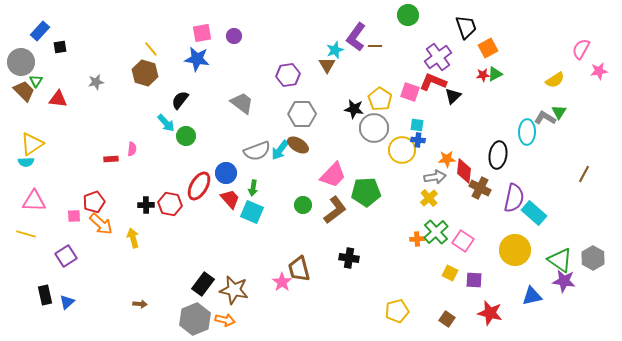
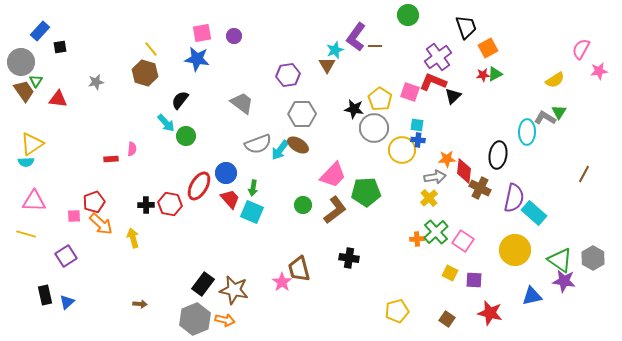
brown trapezoid at (24, 91): rotated 10 degrees clockwise
gray semicircle at (257, 151): moved 1 px right, 7 px up
